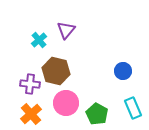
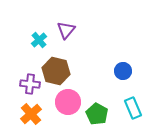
pink circle: moved 2 px right, 1 px up
